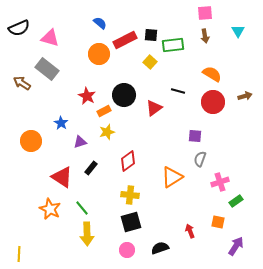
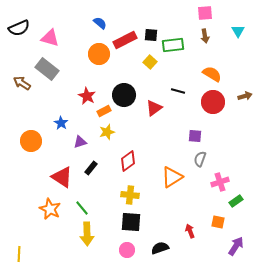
black square at (131, 222): rotated 20 degrees clockwise
